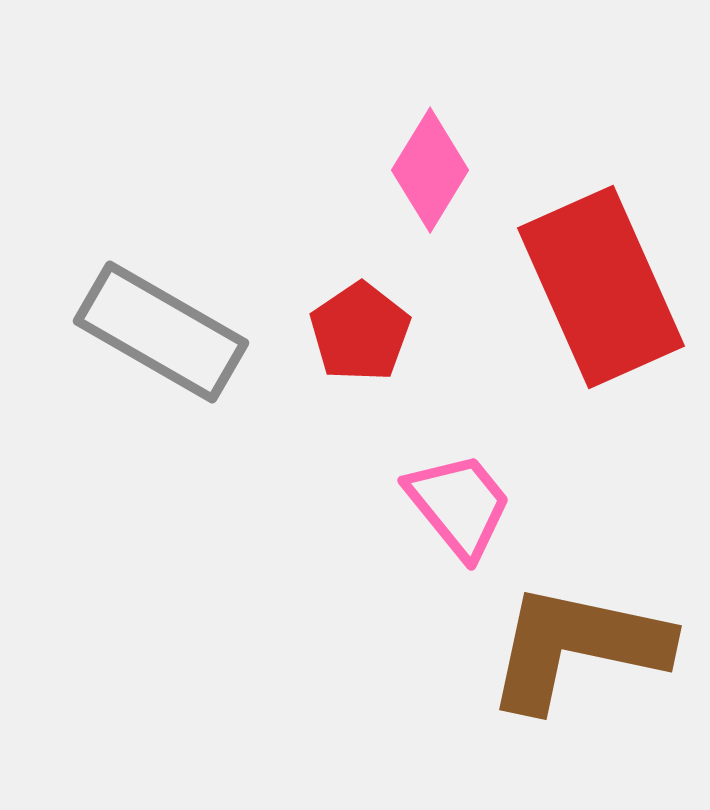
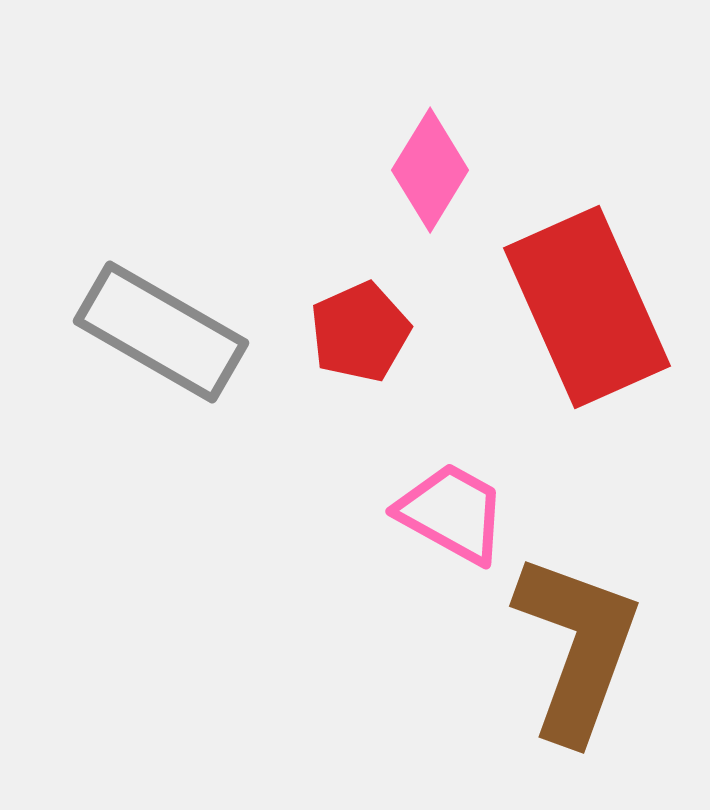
red rectangle: moved 14 px left, 20 px down
red pentagon: rotated 10 degrees clockwise
pink trapezoid: moved 7 px left, 8 px down; rotated 22 degrees counterclockwise
brown L-shape: rotated 98 degrees clockwise
